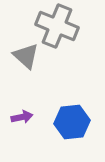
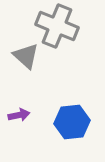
purple arrow: moved 3 px left, 2 px up
